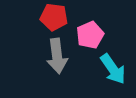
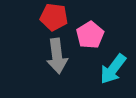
pink pentagon: rotated 8 degrees counterclockwise
cyan arrow: rotated 72 degrees clockwise
